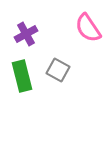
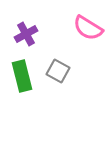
pink semicircle: rotated 24 degrees counterclockwise
gray square: moved 1 px down
